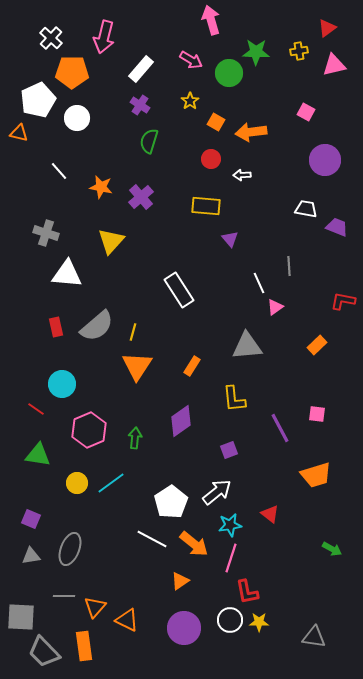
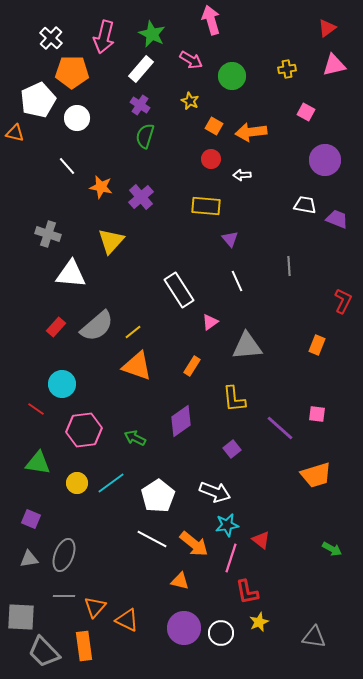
yellow cross at (299, 51): moved 12 px left, 18 px down
green star at (256, 52): moved 104 px left, 18 px up; rotated 24 degrees clockwise
green circle at (229, 73): moved 3 px right, 3 px down
yellow star at (190, 101): rotated 12 degrees counterclockwise
orange square at (216, 122): moved 2 px left, 4 px down
orange triangle at (19, 133): moved 4 px left
green semicircle at (149, 141): moved 4 px left, 5 px up
white line at (59, 171): moved 8 px right, 5 px up
white trapezoid at (306, 209): moved 1 px left, 4 px up
purple trapezoid at (337, 227): moved 8 px up
gray cross at (46, 233): moved 2 px right, 1 px down
white triangle at (67, 274): moved 4 px right
white line at (259, 283): moved 22 px left, 2 px up
red L-shape at (343, 301): rotated 105 degrees clockwise
pink triangle at (275, 307): moved 65 px left, 15 px down
red rectangle at (56, 327): rotated 54 degrees clockwise
yellow line at (133, 332): rotated 36 degrees clockwise
orange rectangle at (317, 345): rotated 24 degrees counterclockwise
orange triangle at (137, 366): rotated 44 degrees counterclockwise
purple line at (280, 428): rotated 20 degrees counterclockwise
pink hexagon at (89, 430): moved 5 px left; rotated 16 degrees clockwise
green arrow at (135, 438): rotated 70 degrees counterclockwise
purple square at (229, 450): moved 3 px right, 1 px up; rotated 18 degrees counterclockwise
green triangle at (38, 455): moved 8 px down
white arrow at (217, 492): moved 2 px left; rotated 60 degrees clockwise
white pentagon at (171, 502): moved 13 px left, 6 px up
red triangle at (270, 514): moved 9 px left, 26 px down
cyan star at (230, 525): moved 3 px left
gray ellipse at (70, 549): moved 6 px left, 6 px down
gray triangle at (31, 556): moved 2 px left, 3 px down
orange triangle at (180, 581): rotated 48 degrees clockwise
white circle at (230, 620): moved 9 px left, 13 px down
yellow star at (259, 622): rotated 24 degrees counterclockwise
